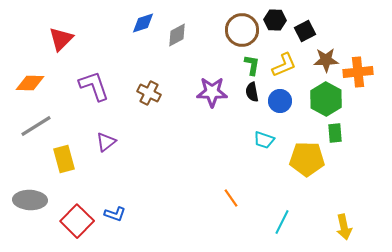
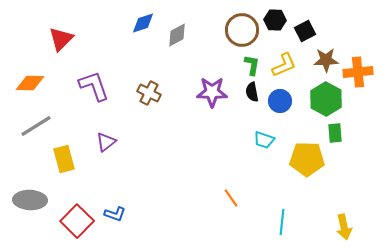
cyan line: rotated 20 degrees counterclockwise
